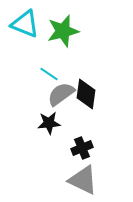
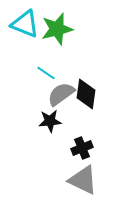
green star: moved 6 px left, 2 px up
cyan line: moved 3 px left, 1 px up
black star: moved 1 px right, 2 px up
